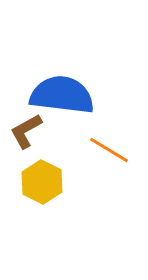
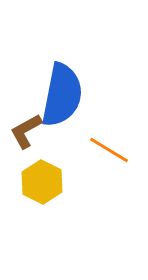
blue semicircle: rotated 94 degrees clockwise
